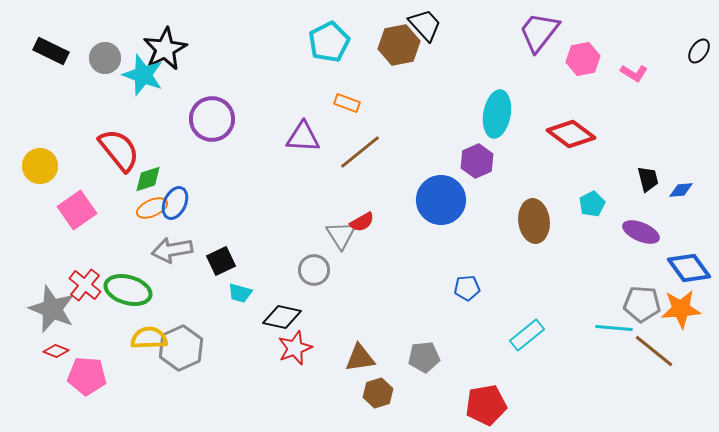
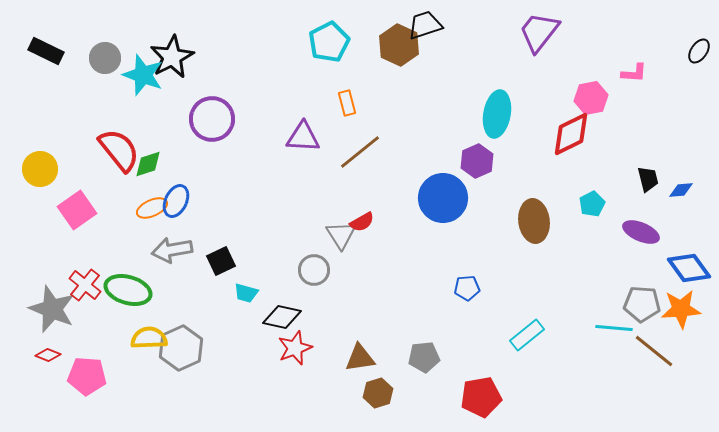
black trapezoid at (425, 25): rotated 66 degrees counterclockwise
brown hexagon at (399, 45): rotated 24 degrees counterclockwise
black star at (165, 49): moved 7 px right, 8 px down
black rectangle at (51, 51): moved 5 px left
pink hexagon at (583, 59): moved 8 px right, 39 px down
pink L-shape at (634, 73): rotated 28 degrees counterclockwise
orange rectangle at (347, 103): rotated 55 degrees clockwise
red diamond at (571, 134): rotated 63 degrees counterclockwise
yellow circle at (40, 166): moved 3 px down
green diamond at (148, 179): moved 15 px up
blue circle at (441, 200): moved 2 px right, 2 px up
blue ellipse at (175, 203): moved 1 px right, 2 px up
cyan trapezoid at (240, 293): moved 6 px right
red diamond at (56, 351): moved 8 px left, 4 px down
red pentagon at (486, 405): moved 5 px left, 8 px up
